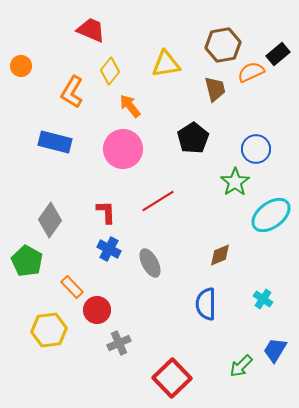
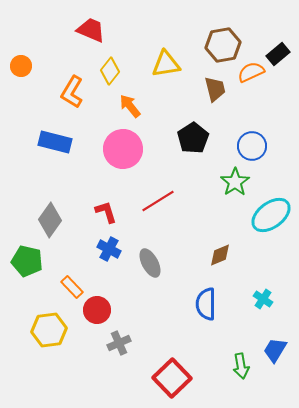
blue circle: moved 4 px left, 3 px up
red L-shape: rotated 15 degrees counterclockwise
green pentagon: rotated 16 degrees counterclockwise
green arrow: rotated 55 degrees counterclockwise
